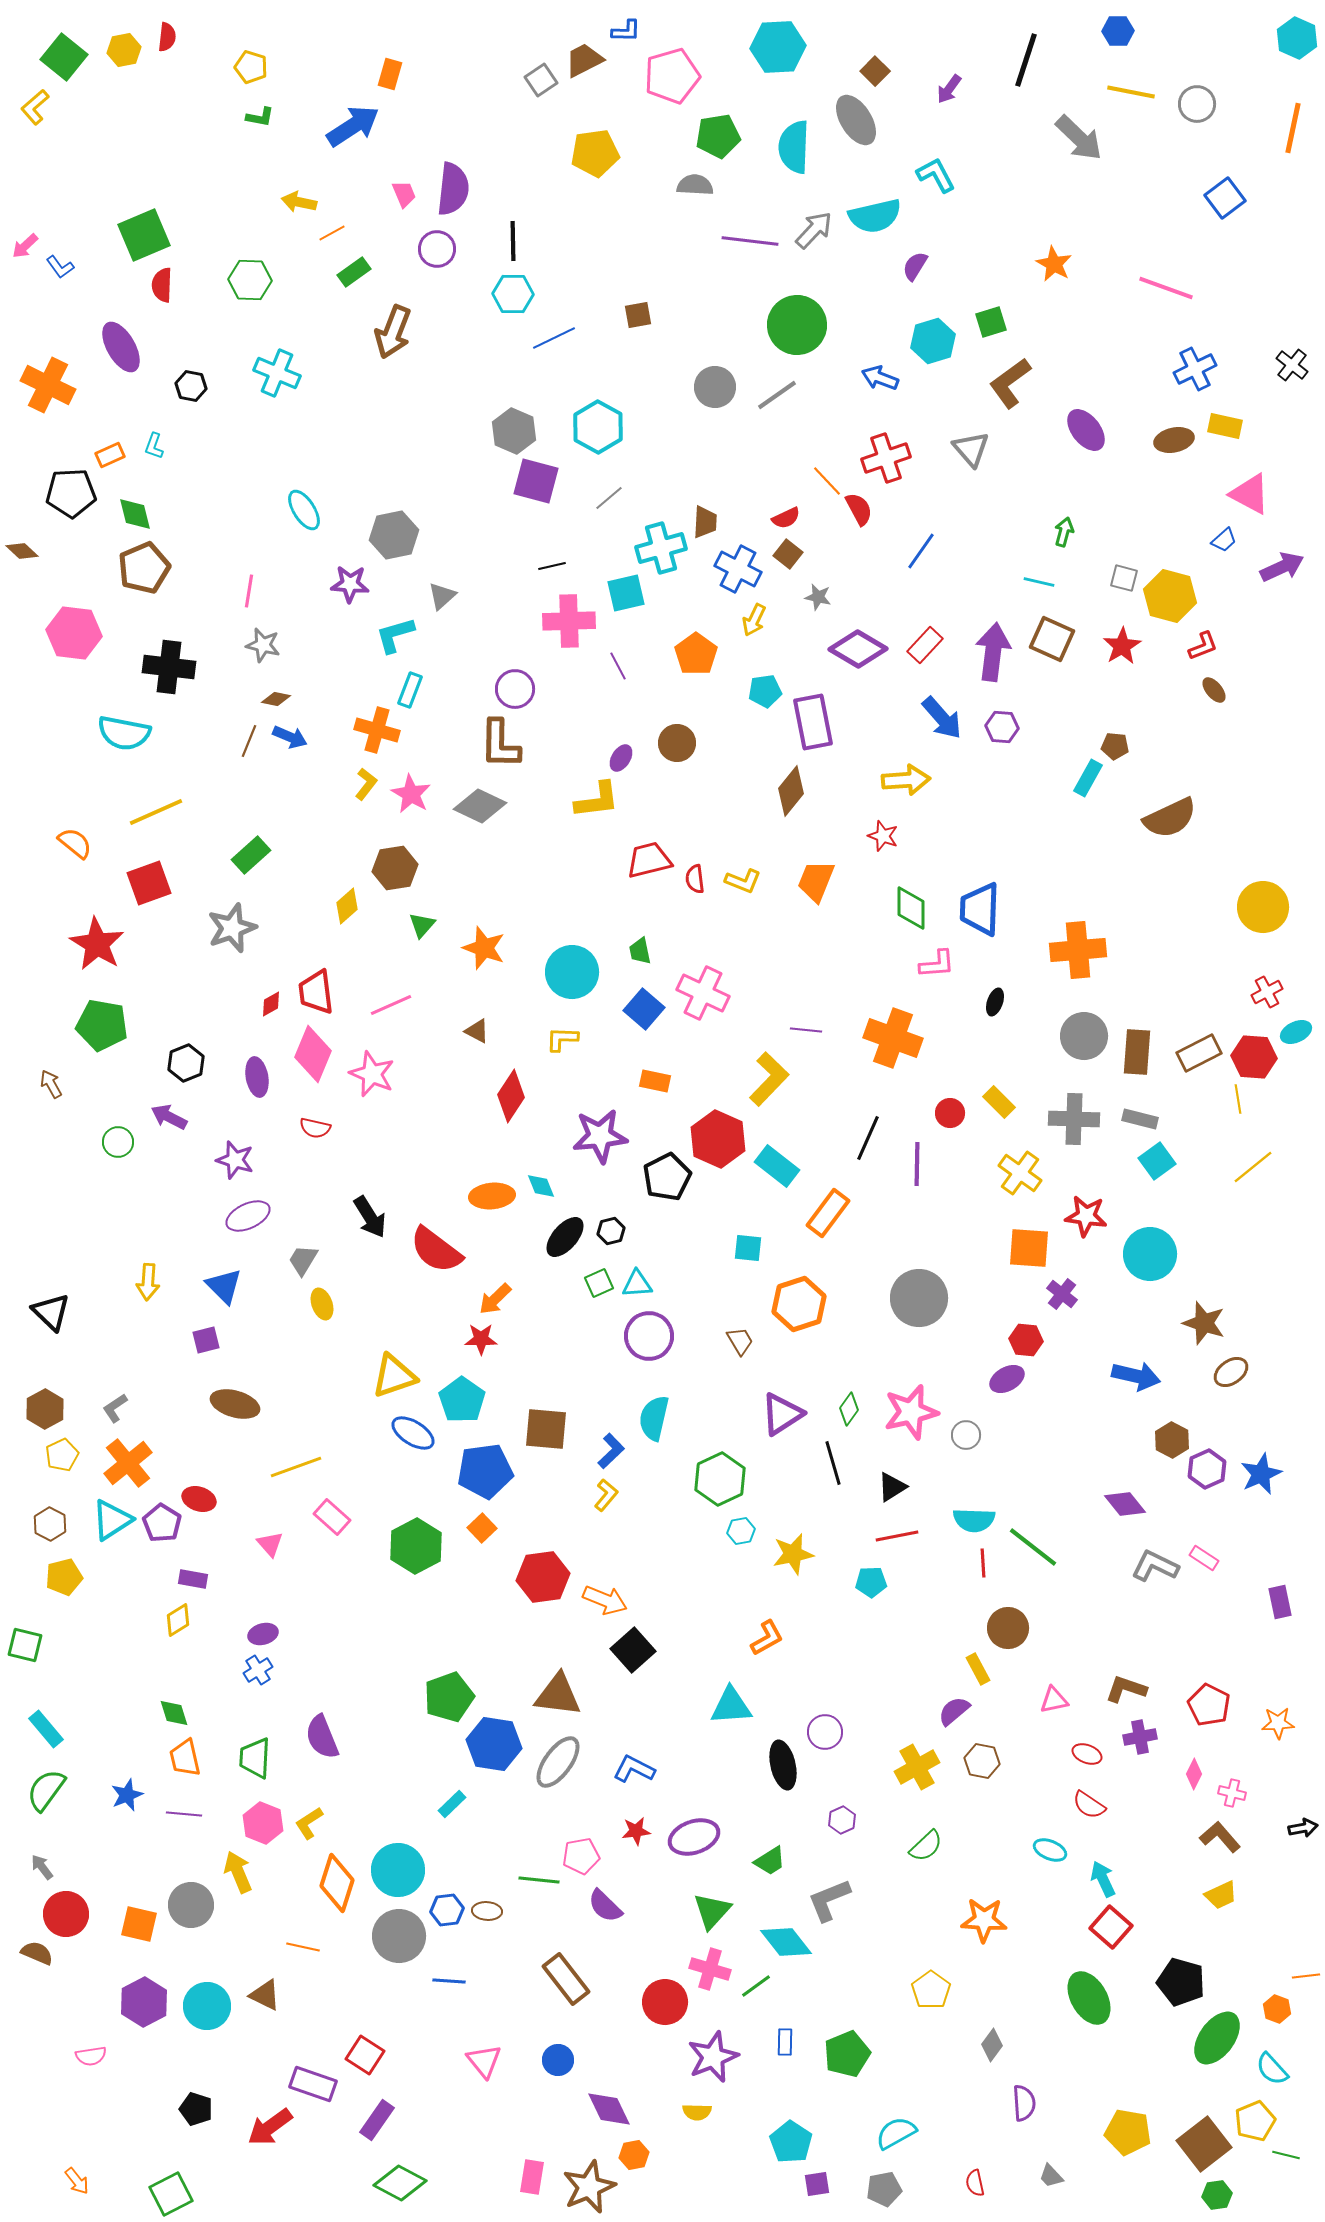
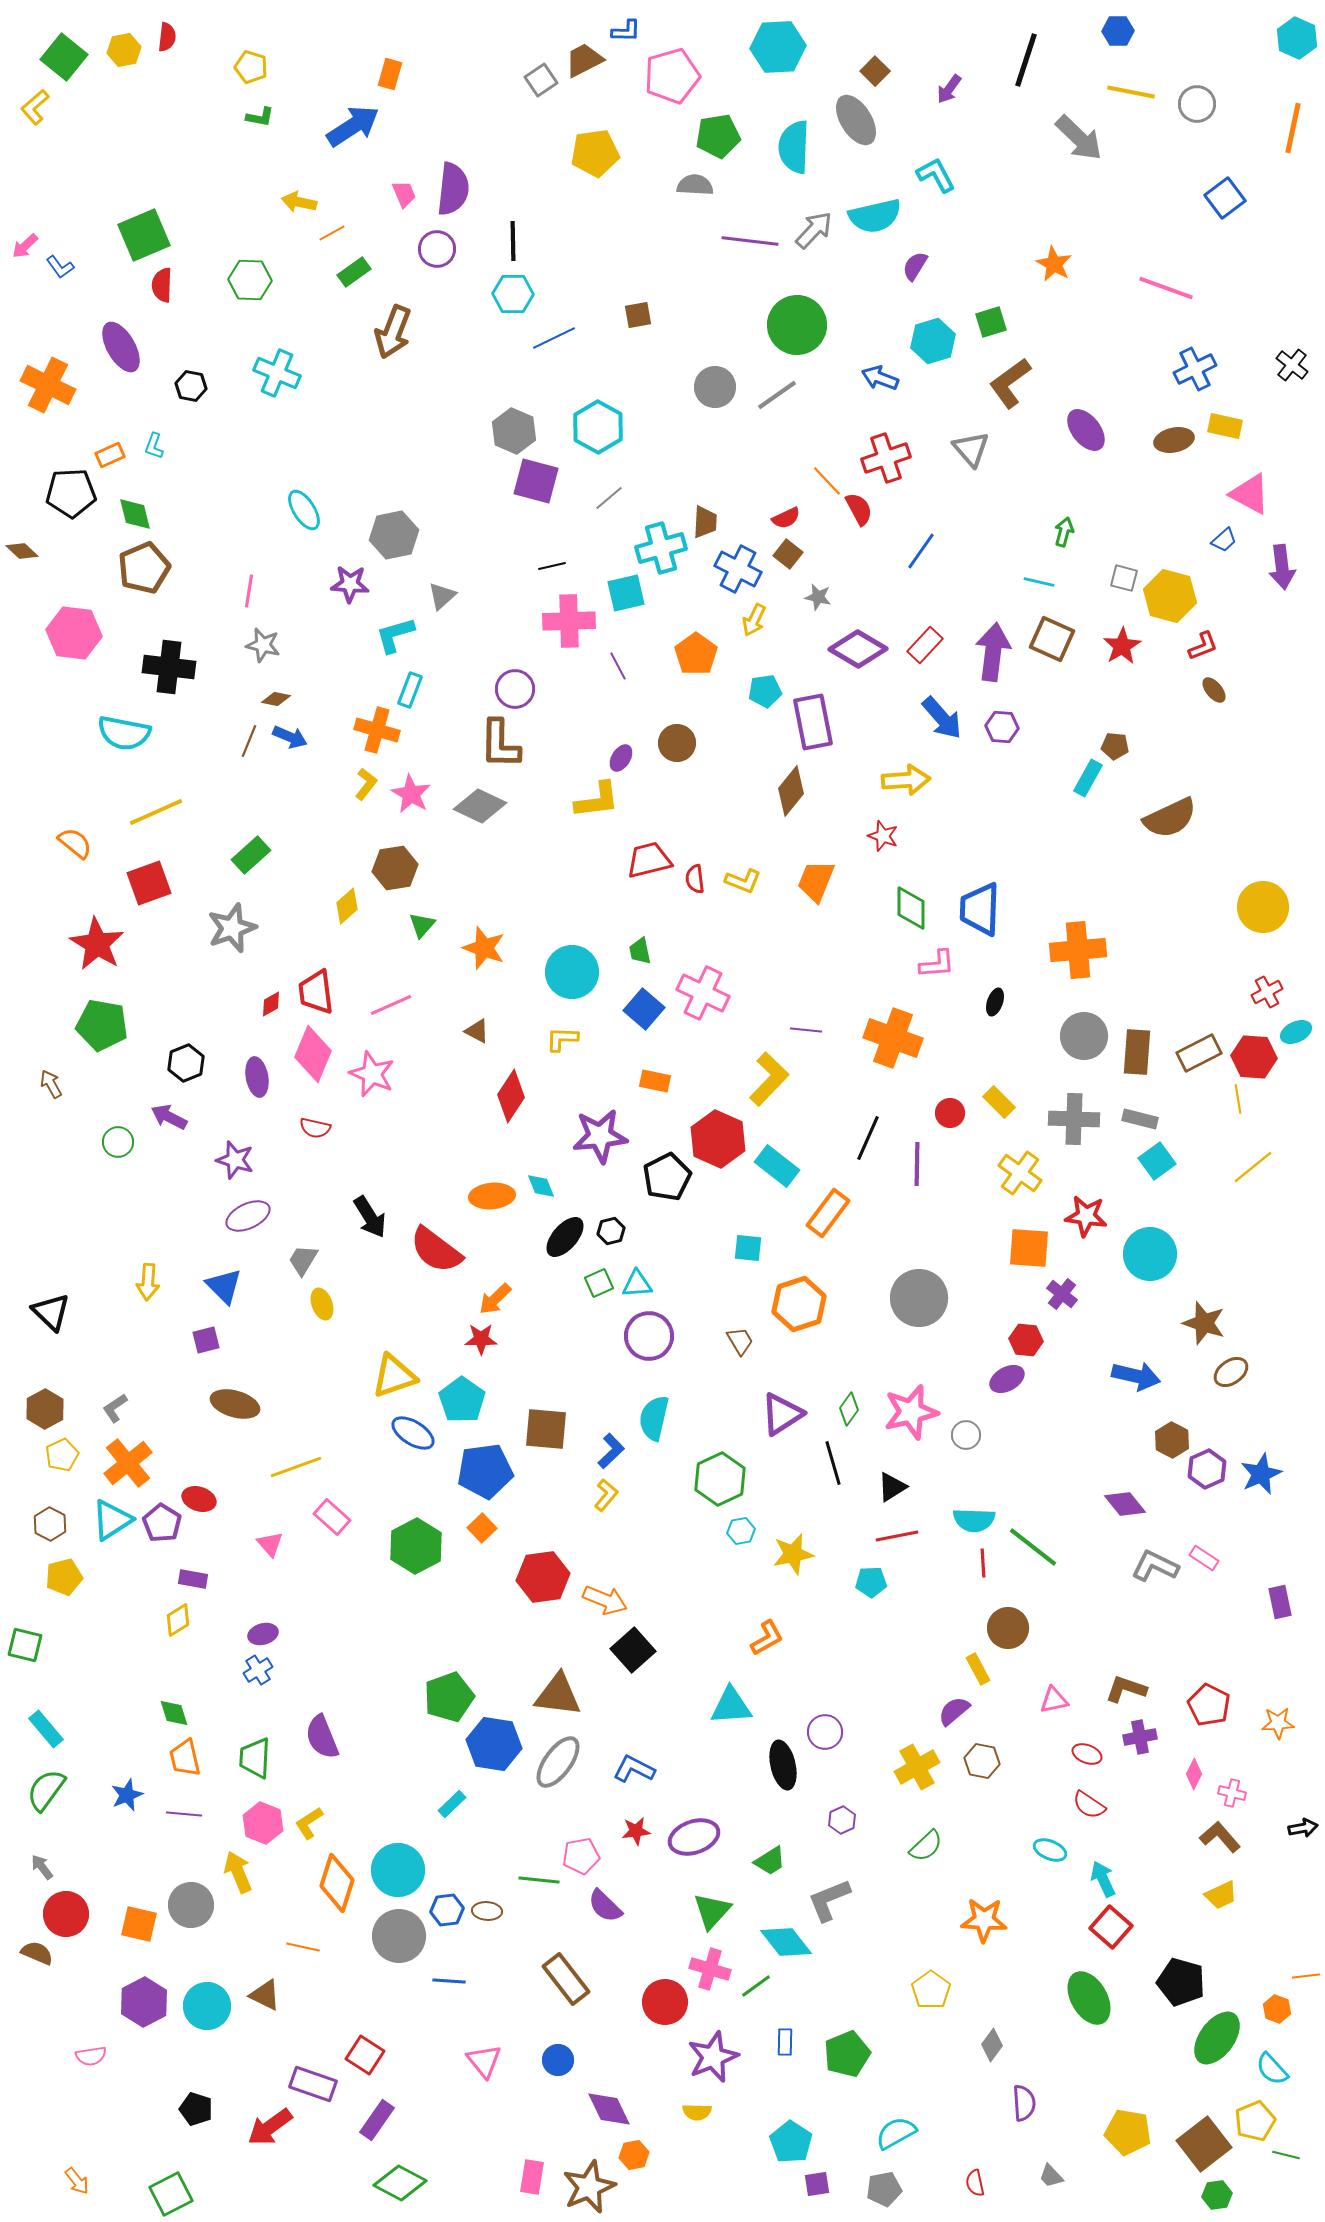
purple arrow at (1282, 567): rotated 108 degrees clockwise
